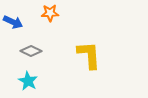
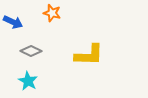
orange star: moved 2 px right; rotated 18 degrees clockwise
yellow L-shape: rotated 96 degrees clockwise
